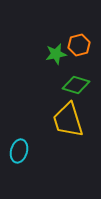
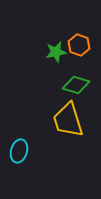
orange hexagon: rotated 25 degrees counterclockwise
green star: moved 2 px up
